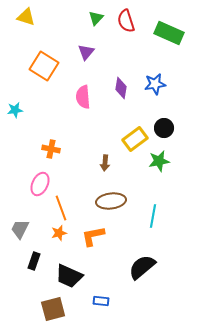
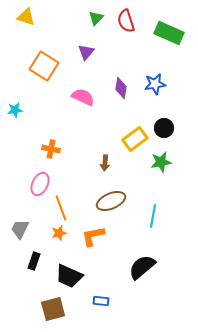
pink semicircle: rotated 120 degrees clockwise
green star: moved 2 px right, 1 px down
brown ellipse: rotated 16 degrees counterclockwise
